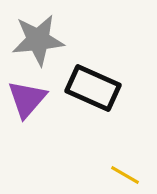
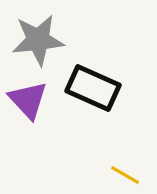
purple triangle: moved 1 px right, 1 px down; rotated 24 degrees counterclockwise
